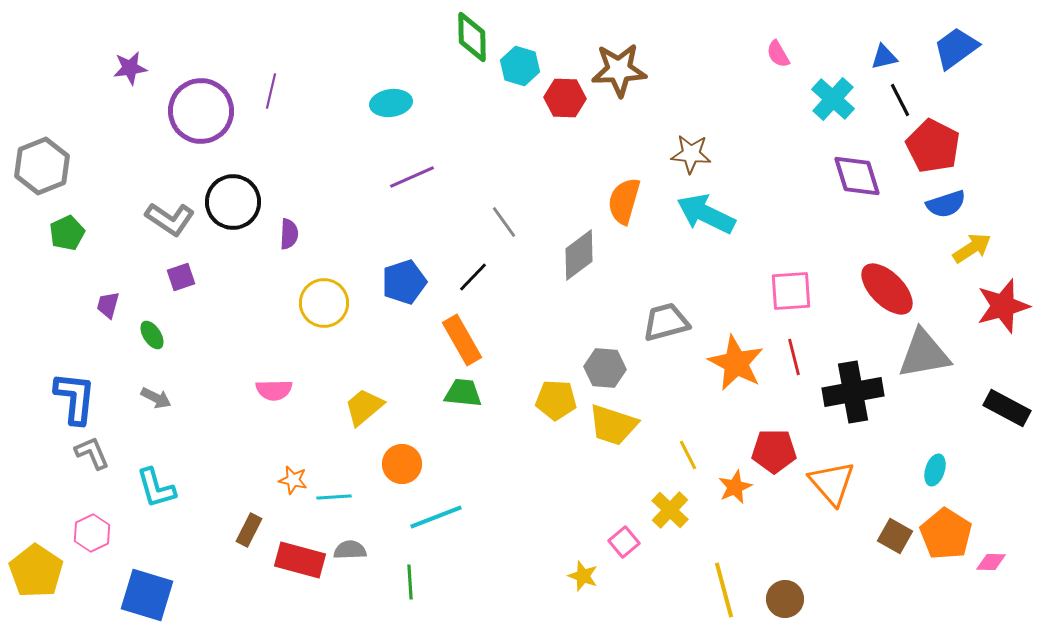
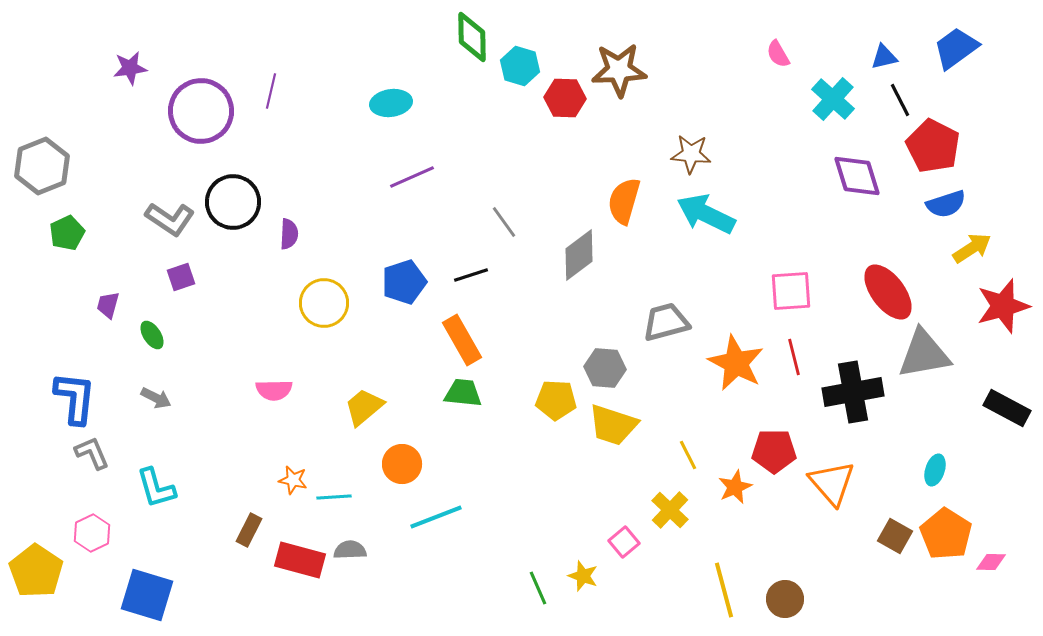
black line at (473, 277): moved 2 px left, 2 px up; rotated 28 degrees clockwise
red ellipse at (887, 289): moved 1 px right, 3 px down; rotated 8 degrees clockwise
green line at (410, 582): moved 128 px right, 6 px down; rotated 20 degrees counterclockwise
